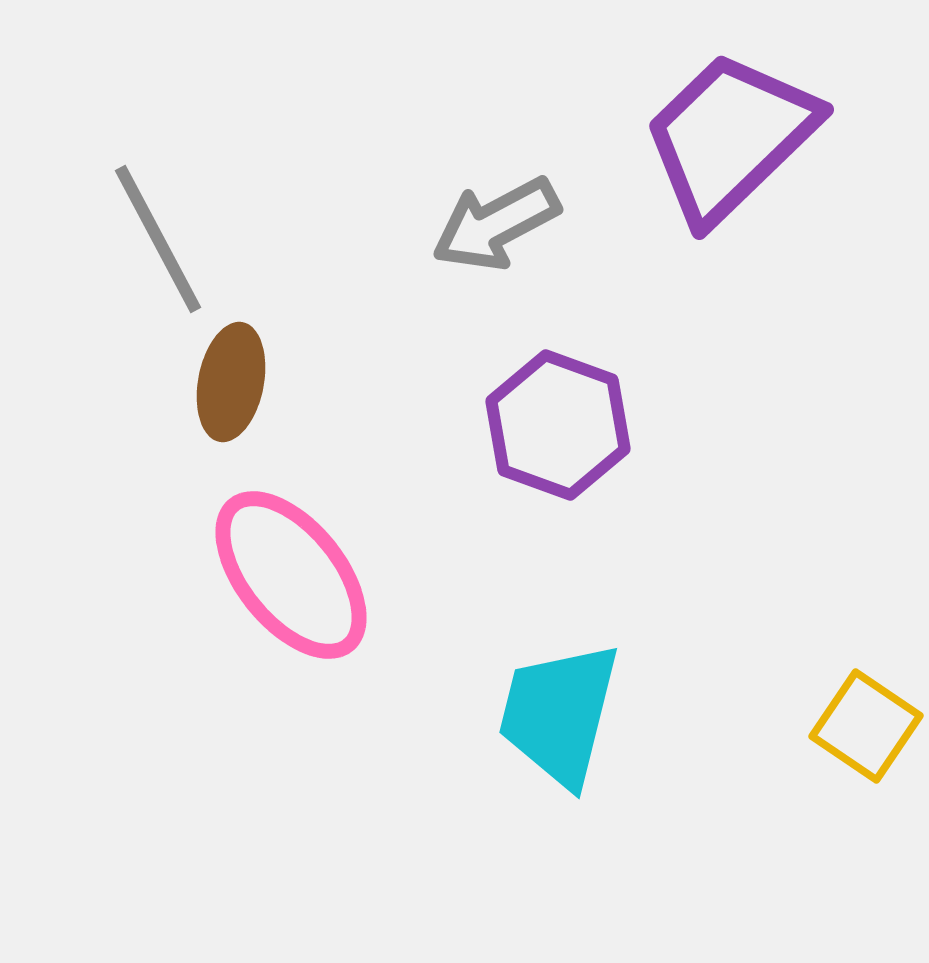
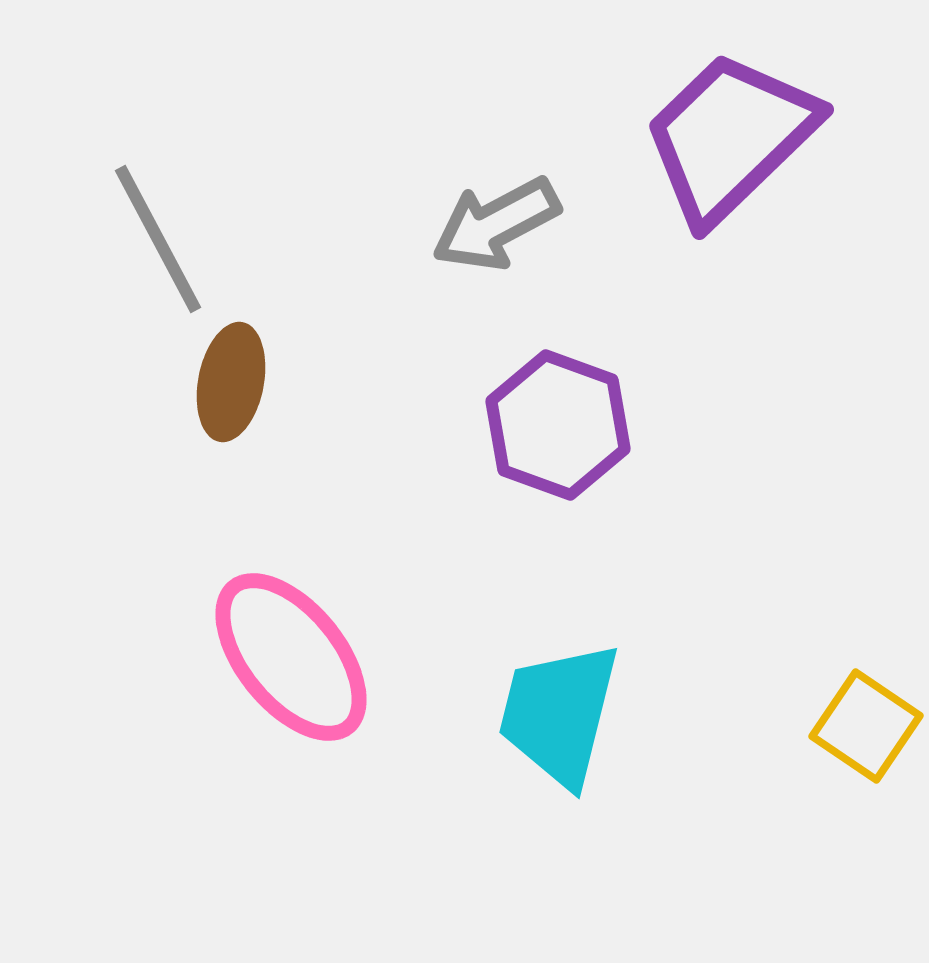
pink ellipse: moved 82 px down
